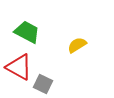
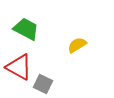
green trapezoid: moved 1 px left, 3 px up
